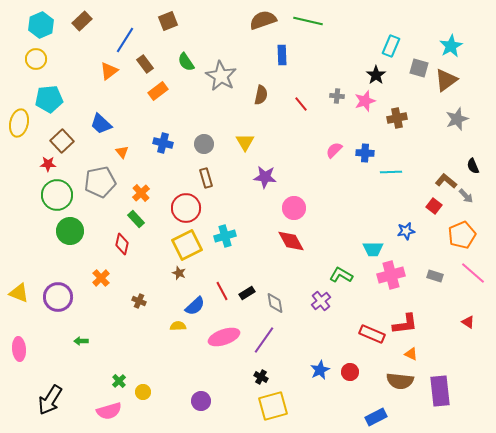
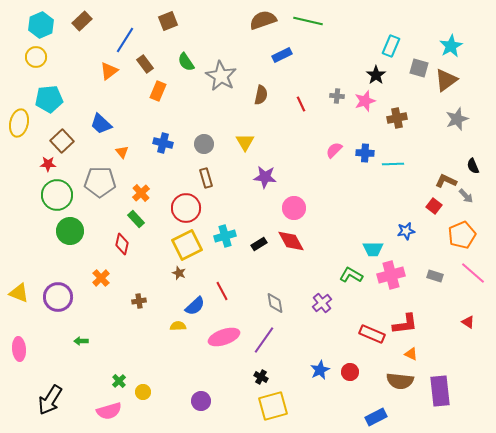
blue rectangle at (282, 55): rotated 66 degrees clockwise
yellow circle at (36, 59): moved 2 px up
orange rectangle at (158, 91): rotated 30 degrees counterclockwise
red line at (301, 104): rotated 14 degrees clockwise
cyan line at (391, 172): moved 2 px right, 8 px up
brown L-shape at (446, 181): rotated 15 degrees counterclockwise
gray pentagon at (100, 182): rotated 12 degrees clockwise
green L-shape at (341, 275): moved 10 px right
black rectangle at (247, 293): moved 12 px right, 49 px up
brown cross at (139, 301): rotated 32 degrees counterclockwise
purple cross at (321, 301): moved 1 px right, 2 px down
